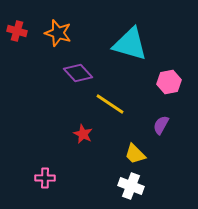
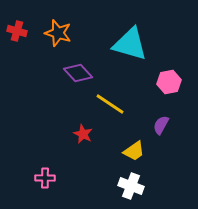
yellow trapezoid: moved 1 px left, 3 px up; rotated 80 degrees counterclockwise
